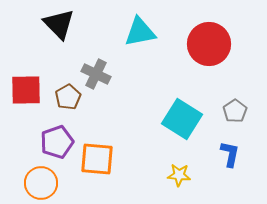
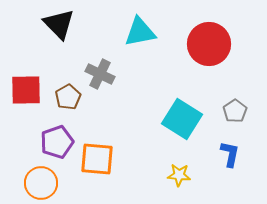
gray cross: moved 4 px right
